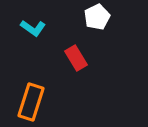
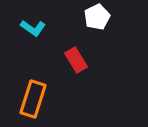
red rectangle: moved 2 px down
orange rectangle: moved 2 px right, 3 px up
